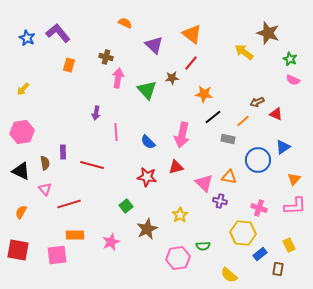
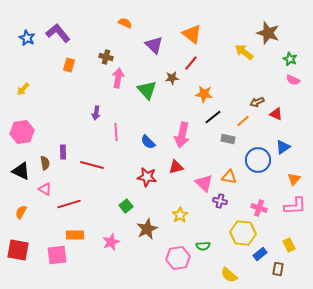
pink triangle at (45, 189): rotated 16 degrees counterclockwise
